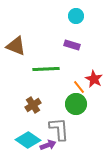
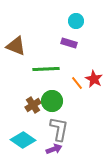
cyan circle: moved 5 px down
purple rectangle: moved 3 px left, 2 px up
orange line: moved 2 px left, 4 px up
green circle: moved 24 px left, 3 px up
gray L-shape: rotated 15 degrees clockwise
cyan diamond: moved 5 px left
purple arrow: moved 6 px right, 4 px down
